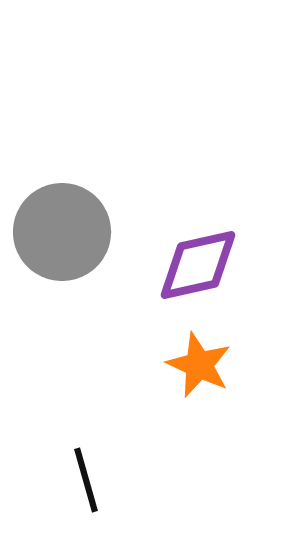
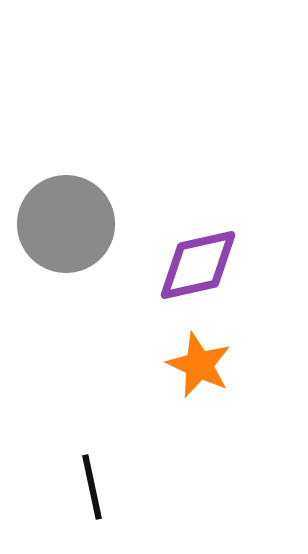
gray circle: moved 4 px right, 8 px up
black line: moved 6 px right, 7 px down; rotated 4 degrees clockwise
